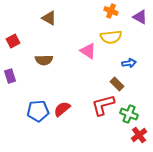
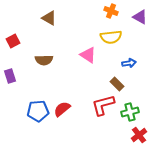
pink triangle: moved 4 px down
green cross: moved 1 px right, 2 px up; rotated 36 degrees counterclockwise
